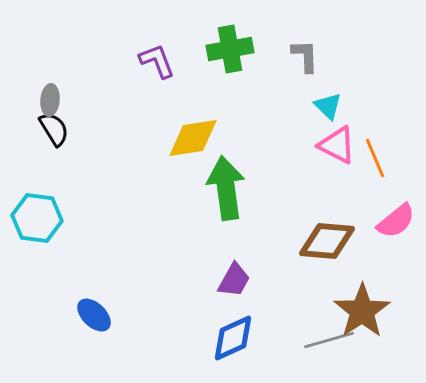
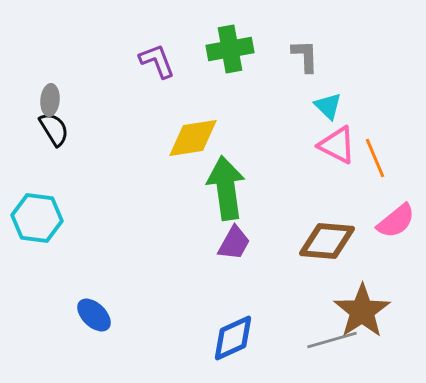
purple trapezoid: moved 37 px up
gray line: moved 3 px right
